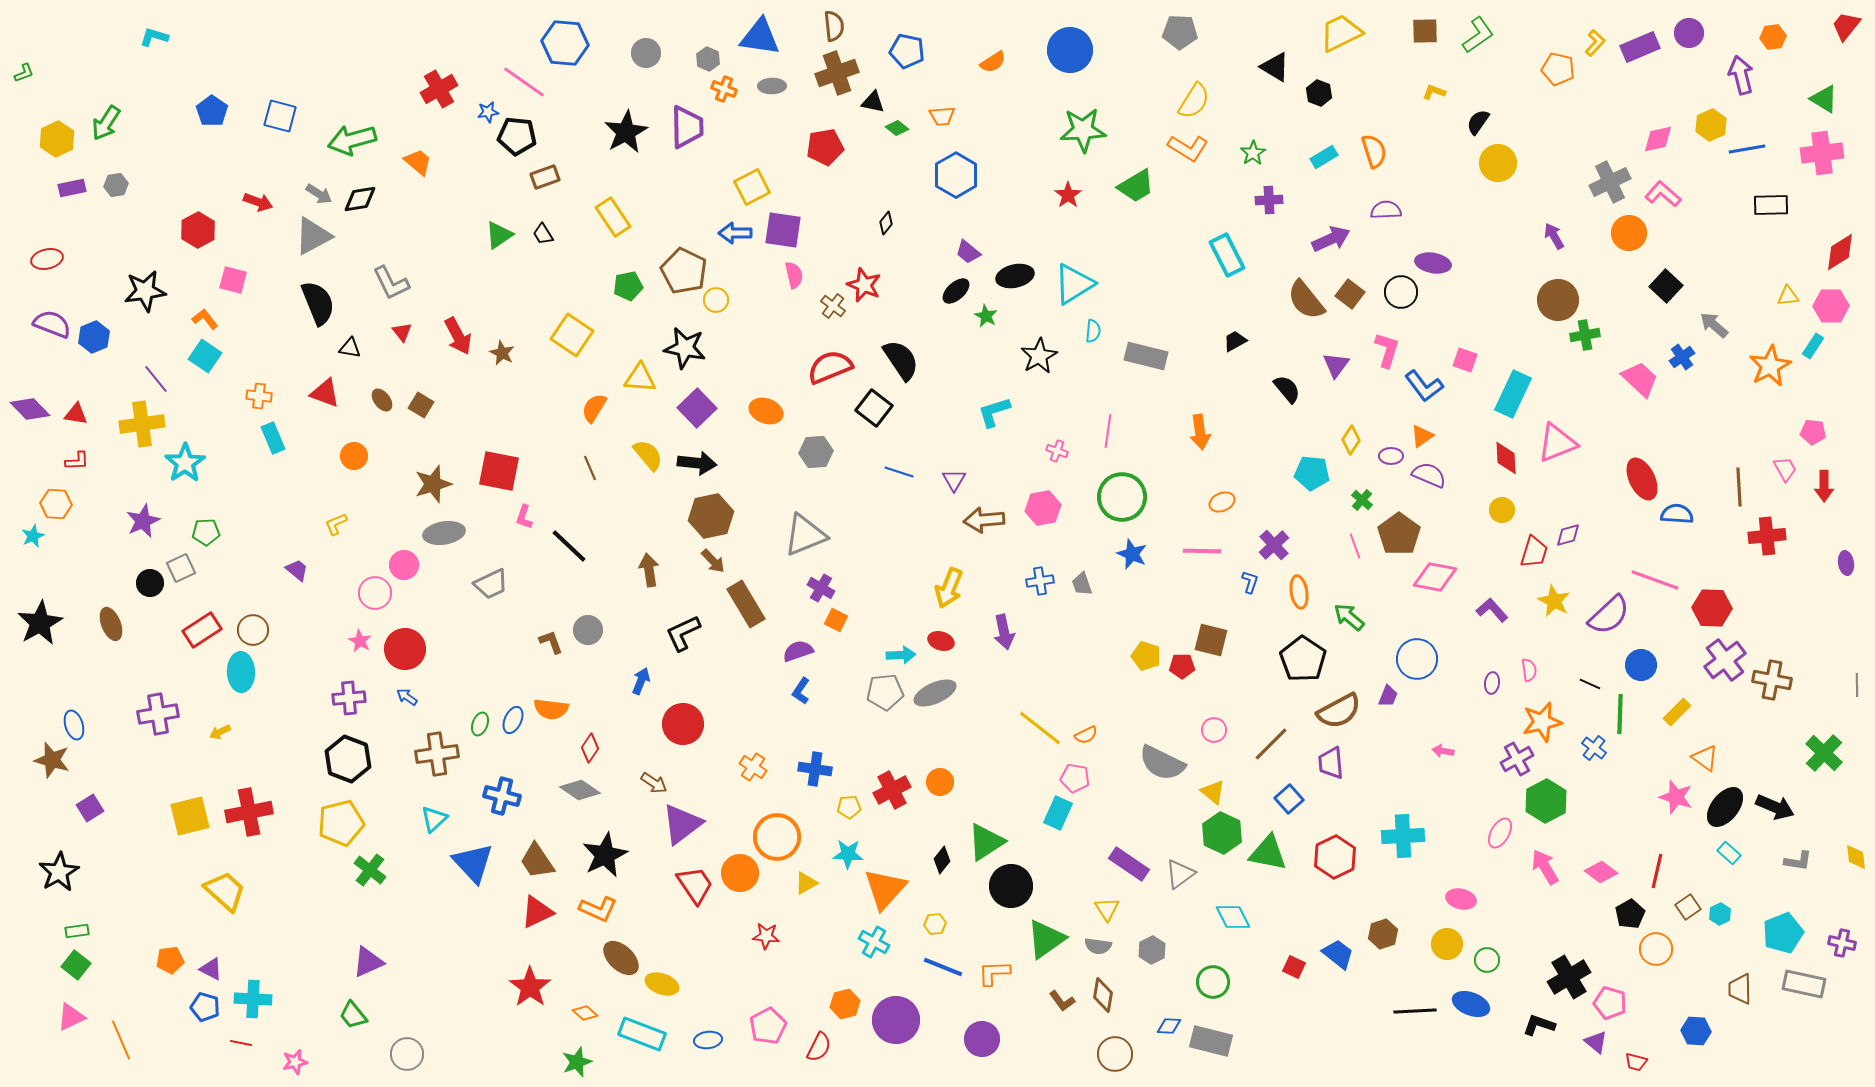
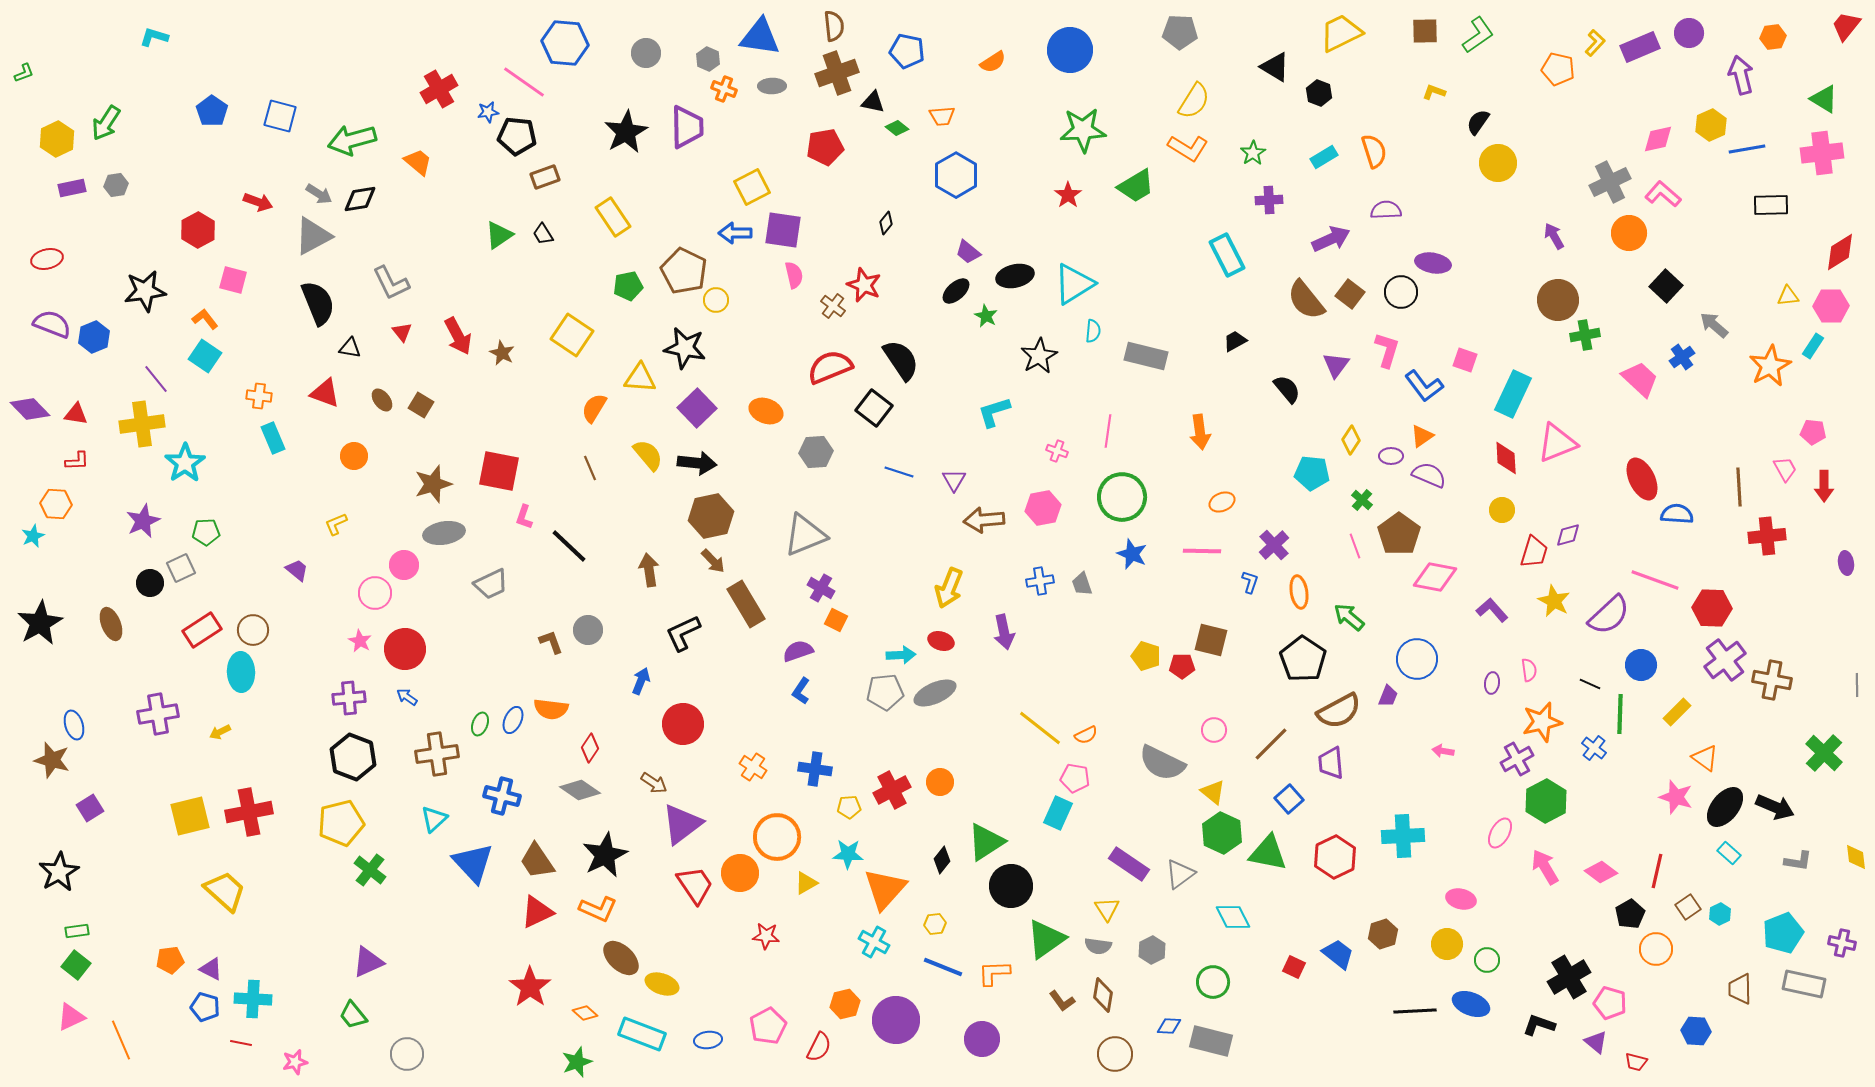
black hexagon at (348, 759): moved 5 px right, 2 px up
